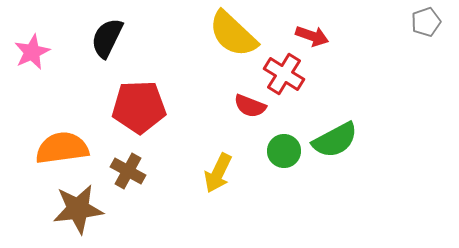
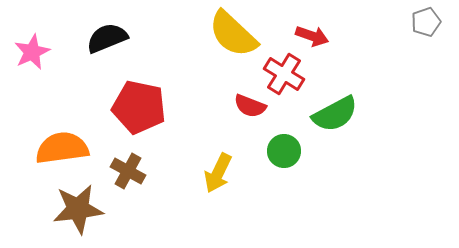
black semicircle: rotated 42 degrees clockwise
red pentagon: rotated 14 degrees clockwise
green semicircle: moved 26 px up
